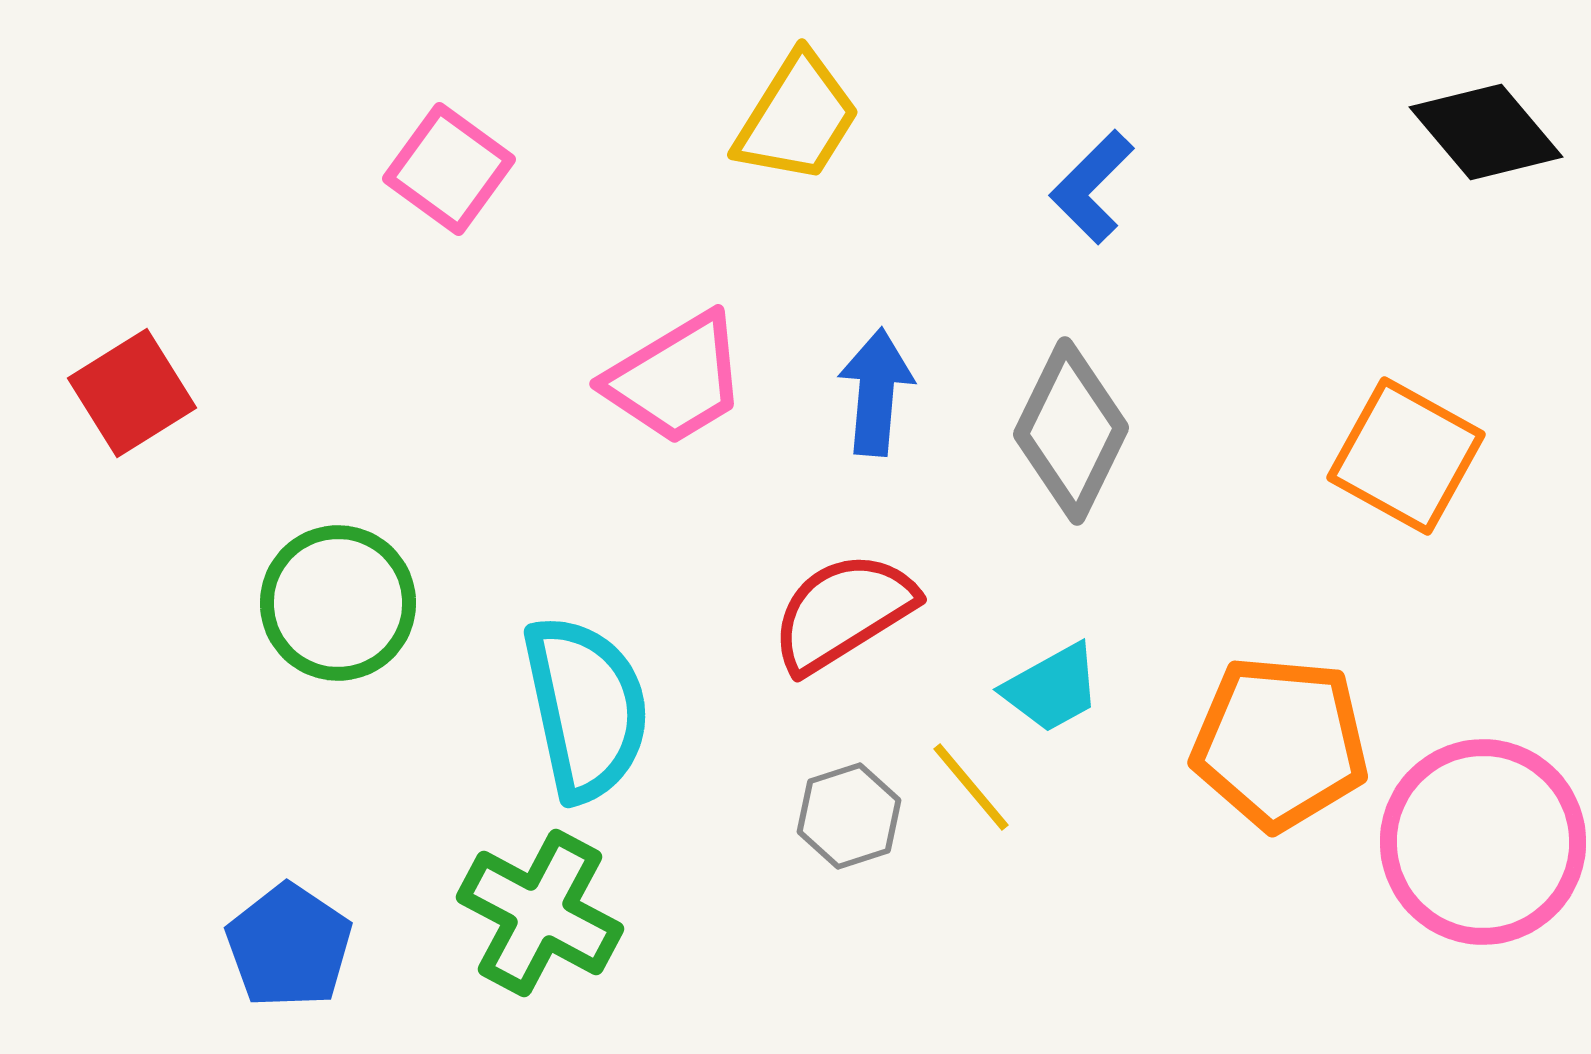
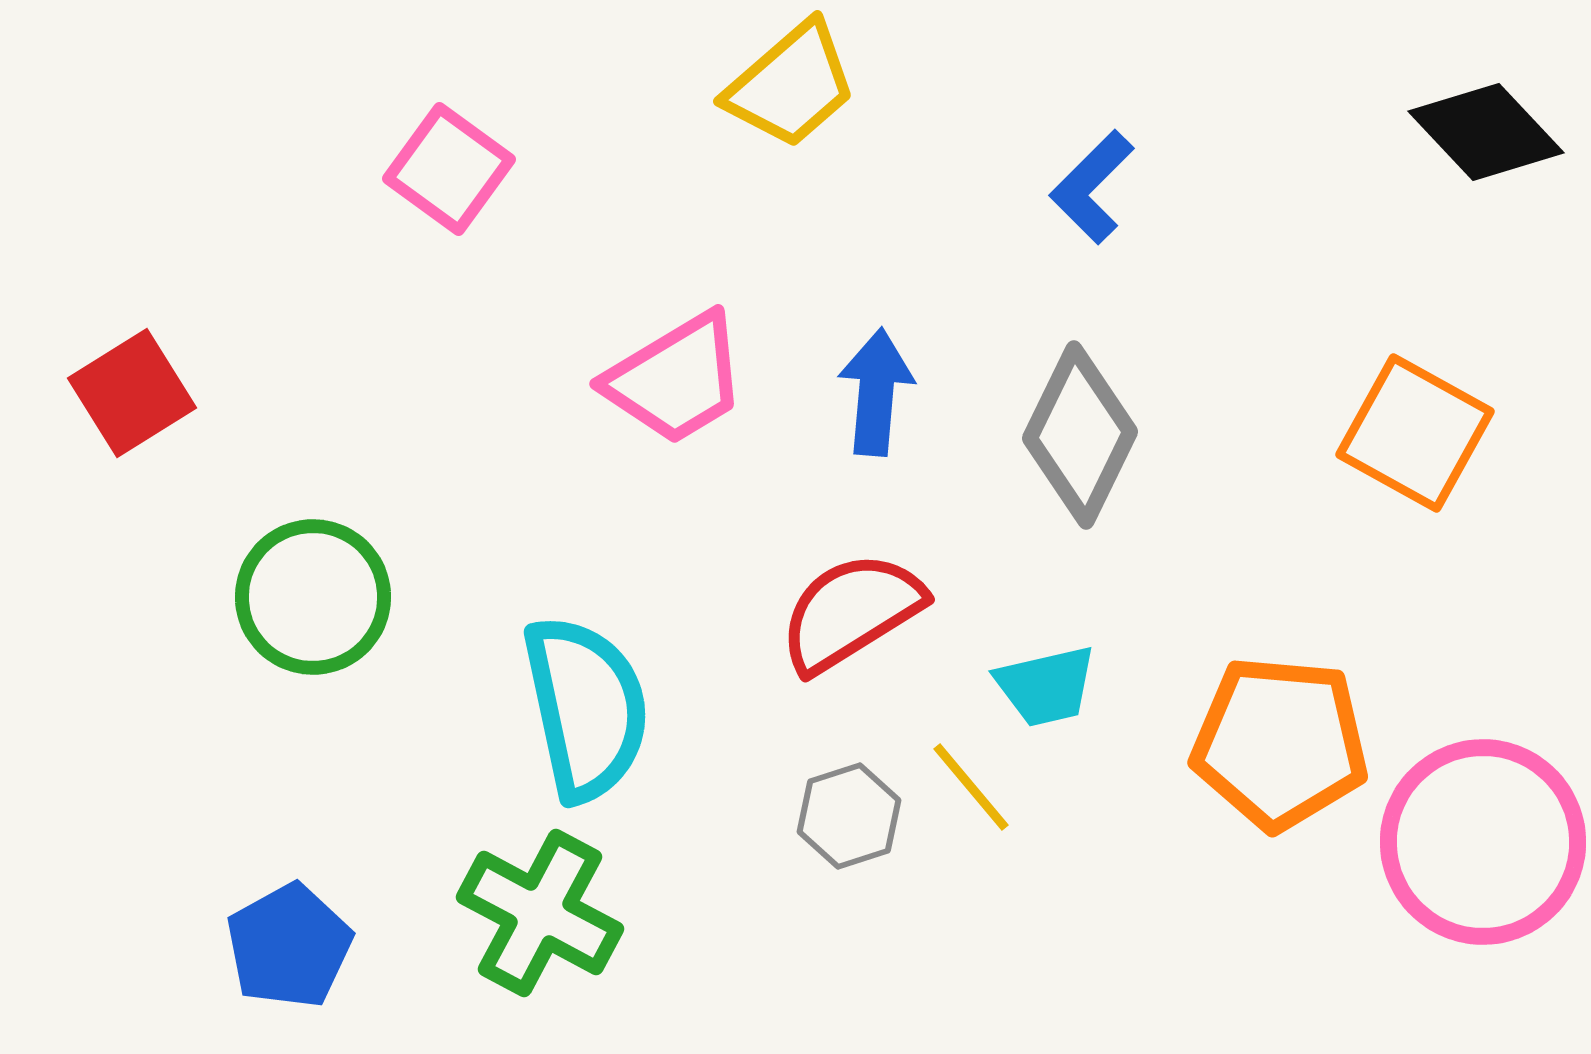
yellow trapezoid: moved 6 px left, 33 px up; rotated 17 degrees clockwise
black diamond: rotated 3 degrees counterclockwise
gray diamond: moved 9 px right, 4 px down
orange square: moved 9 px right, 23 px up
green circle: moved 25 px left, 6 px up
red semicircle: moved 8 px right
cyan trapezoid: moved 6 px left, 2 px up; rotated 16 degrees clockwise
blue pentagon: rotated 9 degrees clockwise
